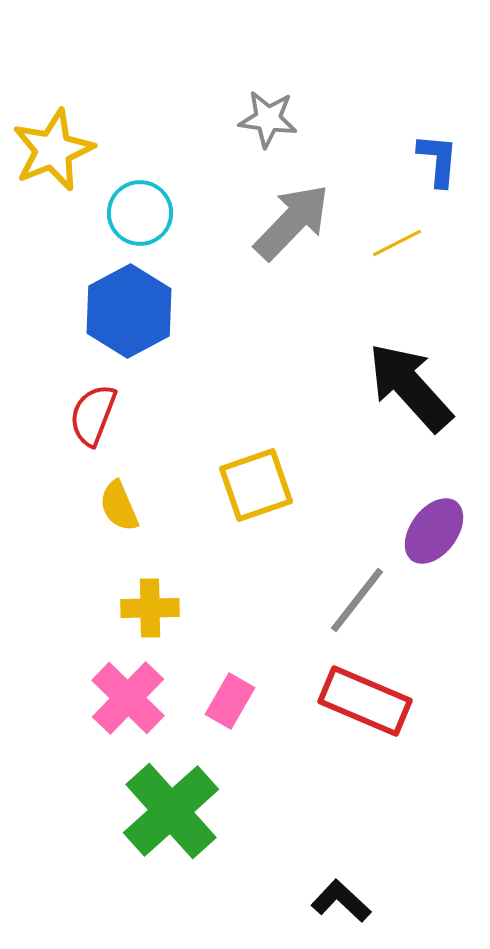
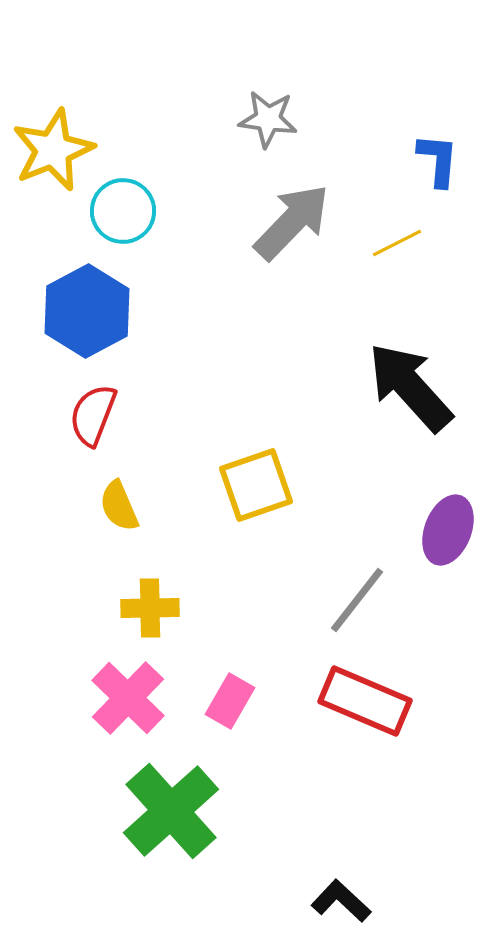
cyan circle: moved 17 px left, 2 px up
blue hexagon: moved 42 px left
purple ellipse: moved 14 px right, 1 px up; rotated 16 degrees counterclockwise
